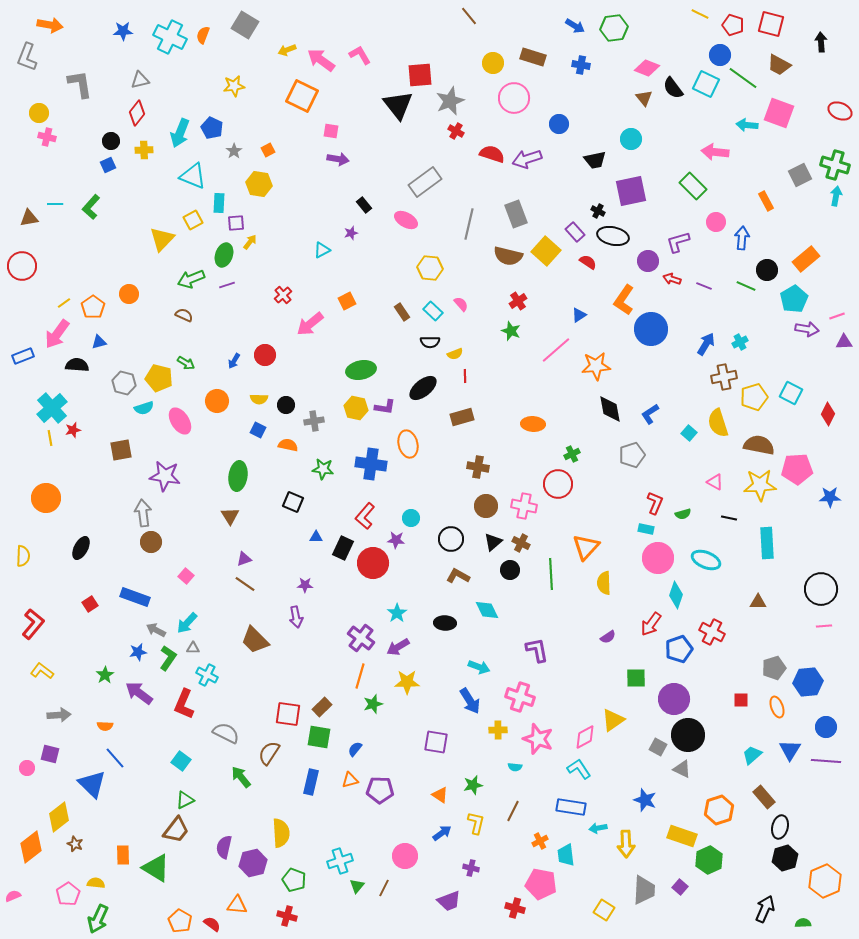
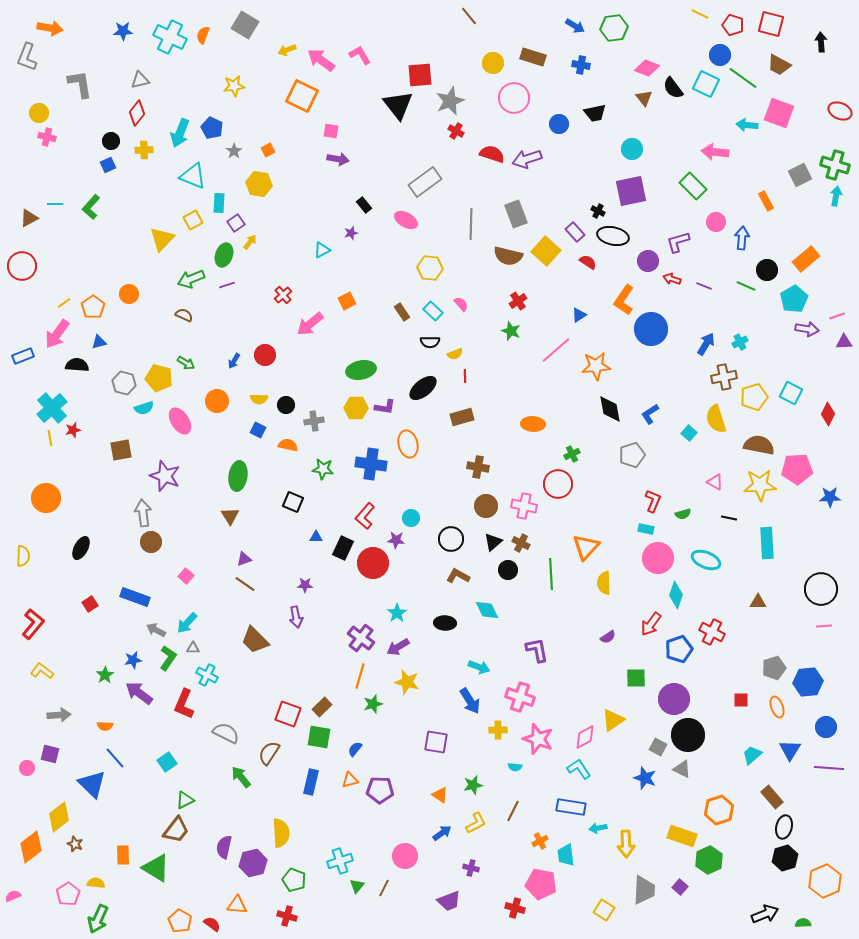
orange arrow at (50, 25): moved 3 px down
cyan circle at (631, 139): moved 1 px right, 10 px down
black trapezoid at (595, 160): moved 47 px up
brown triangle at (29, 218): rotated 18 degrees counterclockwise
purple square at (236, 223): rotated 30 degrees counterclockwise
gray line at (469, 224): moved 2 px right; rotated 12 degrees counterclockwise
yellow hexagon at (356, 408): rotated 10 degrees counterclockwise
yellow semicircle at (718, 423): moved 2 px left, 4 px up
purple star at (165, 476): rotated 12 degrees clockwise
red L-shape at (655, 503): moved 2 px left, 2 px up
black circle at (510, 570): moved 2 px left
blue star at (138, 652): moved 5 px left, 8 px down
yellow star at (407, 682): rotated 15 degrees clockwise
red square at (288, 714): rotated 12 degrees clockwise
cyan square at (181, 761): moved 14 px left, 1 px down; rotated 18 degrees clockwise
purple line at (826, 761): moved 3 px right, 7 px down
brown rectangle at (764, 797): moved 8 px right
blue star at (645, 800): moved 22 px up
yellow L-shape at (476, 823): rotated 50 degrees clockwise
black ellipse at (780, 827): moved 4 px right
black arrow at (765, 909): moved 5 px down; rotated 44 degrees clockwise
